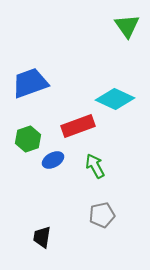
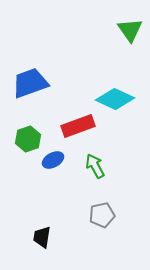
green triangle: moved 3 px right, 4 px down
